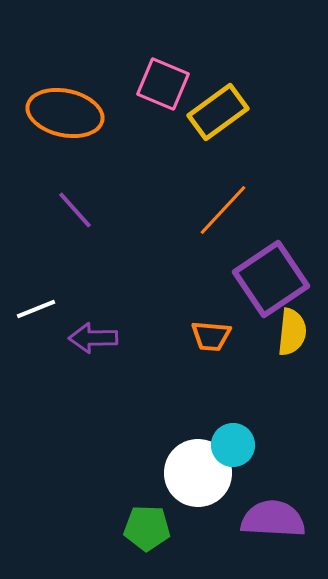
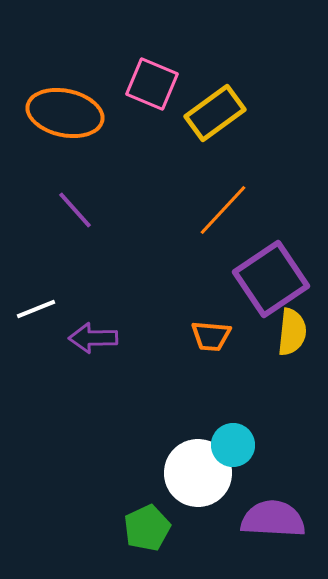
pink square: moved 11 px left
yellow rectangle: moved 3 px left, 1 px down
green pentagon: rotated 27 degrees counterclockwise
